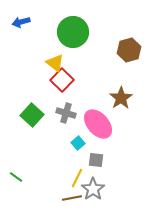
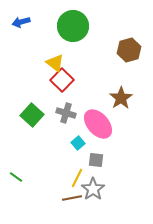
green circle: moved 6 px up
